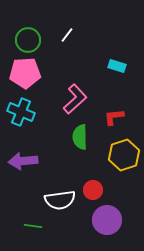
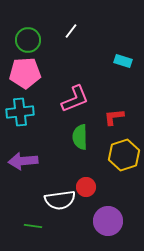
white line: moved 4 px right, 4 px up
cyan rectangle: moved 6 px right, 5 px up
pink L-shape: rotated 20 degrees clockwise
cyan cross: moved 1 px left; rotated 28 degrees counterclockwise
red circle: moved 7 px left, 3 px up
purple circle: moved 1 px right, 1 px down
